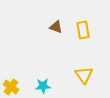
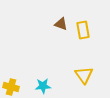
brown triangle: moved 5 px right, 3 px up
yellow cross: rotated 21 degrees counterclockwise
